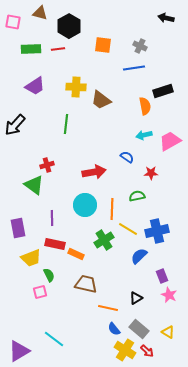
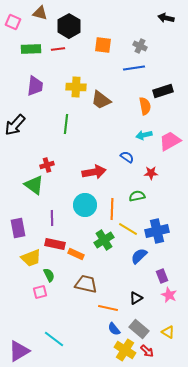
pink square at (13, 22): rotated 14 degrees clockwise
purple trapezoid at (35, 86): rotated 50 degrees counterclockwise
